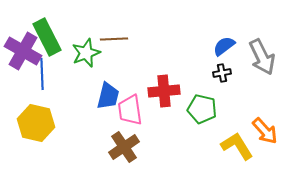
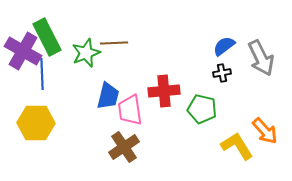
brown line: moved 4 px down
gray arrow: moved 1 px left, 1 px down
yellow hexagon: rotated 12 degrees counterclockwise
